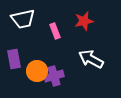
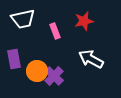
purple cross: rotated 30 degrees counterclockwise
